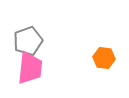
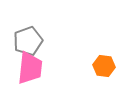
orange hexagon: moved 8 px down
